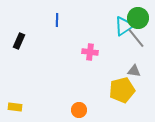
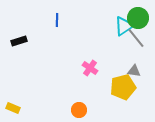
black rectangle: rotated 49 degrees clockwise
pink cross: moved 16 px down; rotated 28 degrees clockwise
yellow pentagon: moved 1 px right, 3 px up
yellow rectangle: moved 2 px left, 1 px down; rotated 16 degrees clockwise
